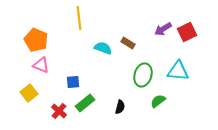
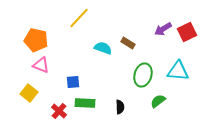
yellow line: rotated 50 degrees clockwise
orange pentagon: rotated 10 degrees counterclockwise
yellow square: rotated 12 degrees counterclockwise
green rectangle: rotated 42 degrees clockwise
black semicircle: rotated 16 degrees counterclockwise
